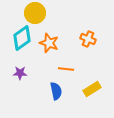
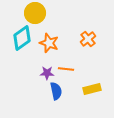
orange cross: rotated 28 degrees clockwise
purple star: moved 27 px right
yellow rectangle: rotated 18 degrees clockwise
